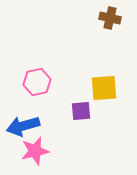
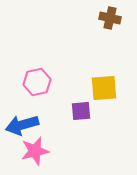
blue arrow: moved 1 px left, 1 px up
